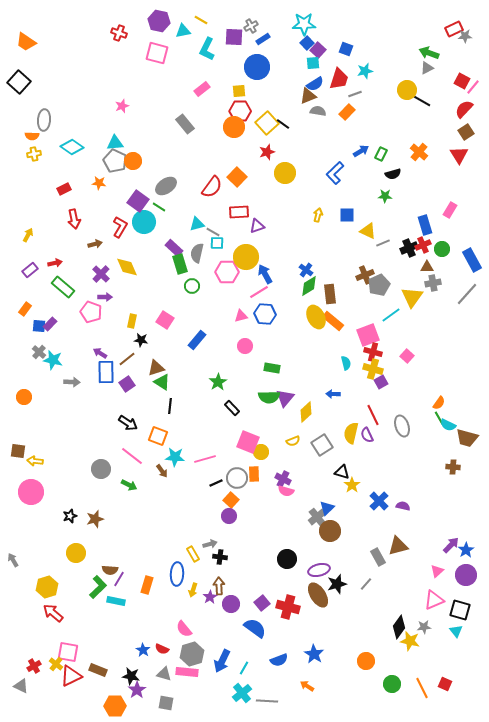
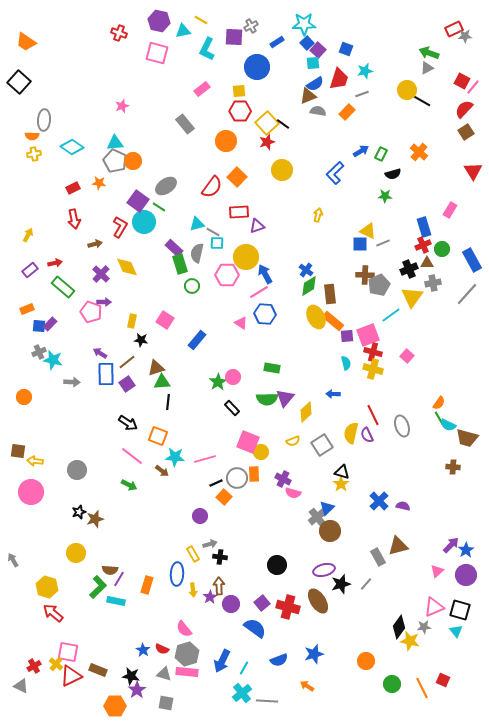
blue rectangle at (263, 39): moved 14 px right, 3 px down
gray line at (355, 94): moved 7 px right
orange circle at (234, 127): moved 8 px left, 14 px down
red star at (267, 152): moved 10 px up
red triangle at (459, 155): moved 14 px right, 16 px down
yellow circle at (285, 173): moved 3 px left, 3 px up
red rectangle at (64, 189): moved 9 px right, 1 px up
blue square at (347, 215): moved 13 px right, 29 px down
blue rectangle at (425, 225): moved 1 px left, 2 px down
black cross at (409, 248): moved 21 px down
brown triangle at (427, 267): moved 4 px up
pink hexagon at (227, 272): moved 3 px down
brown cross at (365, 275): rotated 24 degrees clockwise
purple arrow at (105, 297): moved 1 px left, 5 px down
orange rectangle at (25, 309): moved 2 px right; rotated 32 degrees clockwise
pink triangle at (241, 316): moved 7 px down; rotated 48 degrees clockwise
pink circle at (245, 346): moved 12 px left, 31 px down
gray cross at (39, 352): rotated 24 degrees clockwise
brown line at (127, 359): moved 3 px down
blue rectangle at (106, 372): moved 2 px down
green triangle at (162, 382): rotated 36 degrees counterclockwise
purple square at (381, 382): moved 34 px left, 46 px up; rotated 24 degrees clockwise
green semicircle at (269, 397): moved 2 px left, 2 px down
black line at (170, 406): moved 2 px left, 4 px up
gray circle at (101, 469): moved 24 px left, 1 px down
brown arrow at (162, 471): rotated 16 degrees counterclockwise
yellow star at (352, 485): moved 11 px left, 1 px up
pink semicircle at (286, 491): moved 7 px right, 2 px down
orange square at (231, 500): moved 7 px left, 3 px up
black star at (70, 516): moved 9 px right, 4 px up
purple circle at (229, 516): moved 29 px left
black circle at (287, 559): moved 10 px left, 6 px down
purple ellipse at (319, 570): moved 5 px right
black star at (337, 584): moved 4 px right
yellow hexagon at (47, 587): rotated 25 degrees counterclockwise
yellow arrow at (193, 590): rotated 24 degrees counterclockwise
brown ellipse at (318, 595): moved 6 px down
pink triangle at (434, 600): moved 7 px down
gray hexagon at (192, 654): moved 5 px left
blue star at (314, 654): rotated 24 degrees clockwise
red square at (445, 684): moved 2 px left, 4 px up
